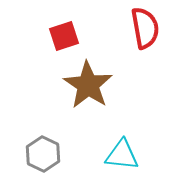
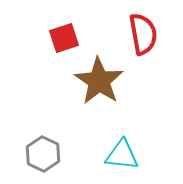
red semicircle: moved 2 px left, 6 px down
red square: moved 2 px down
brown star: moved 11 px right, 4 px up
